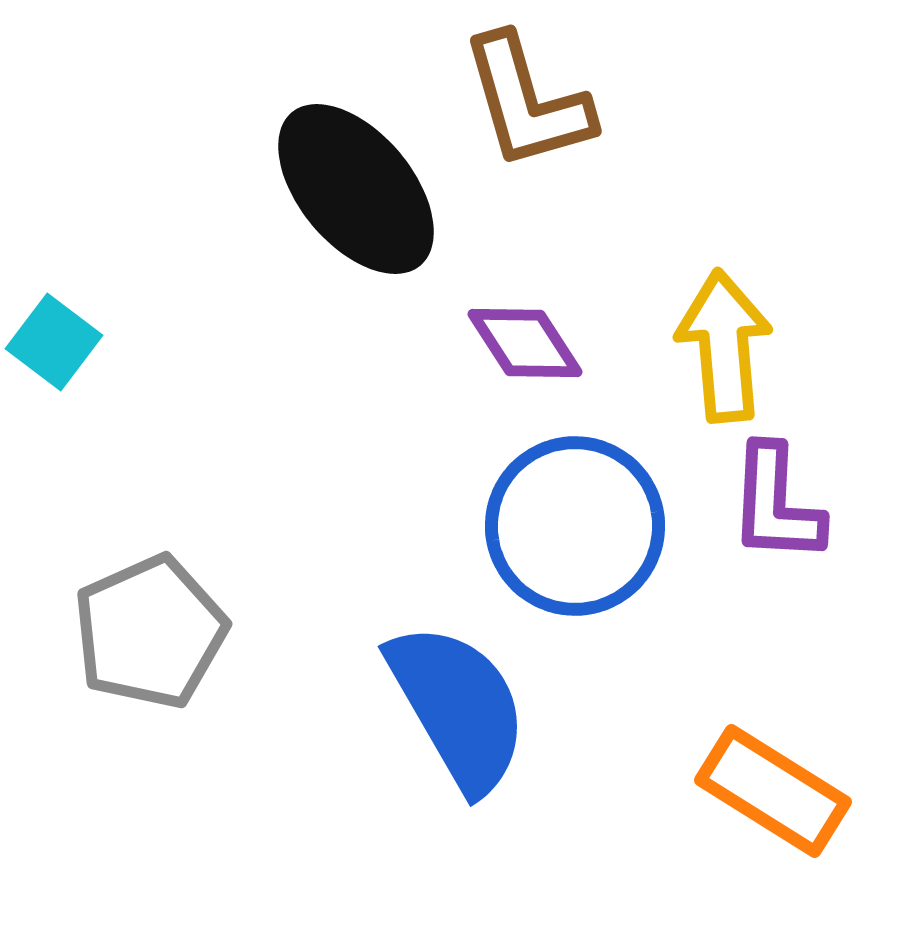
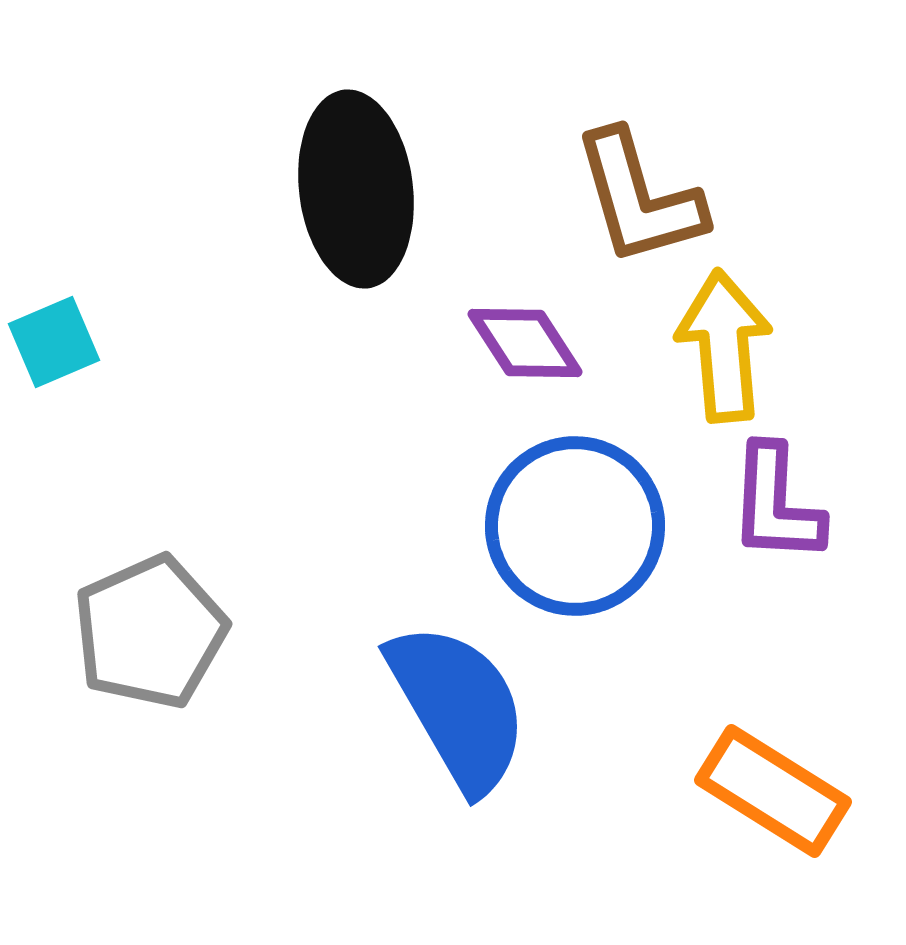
brown L-shape: moved 112 px right, 96 px down
black ellipse: rotated 33 degrees clockwise
cyan square: rotated 30 degrees clockwise
